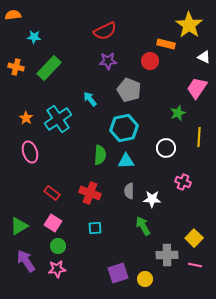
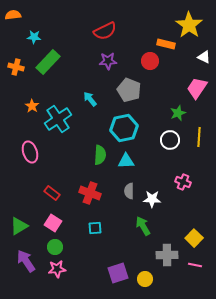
green rectangle: moved 1 px left, 6 px up
orange star: moved 6 px right, 12 px up
white circle: moved 4 px right, 8 px up
green circle: moved 3 px left, 1 px down
